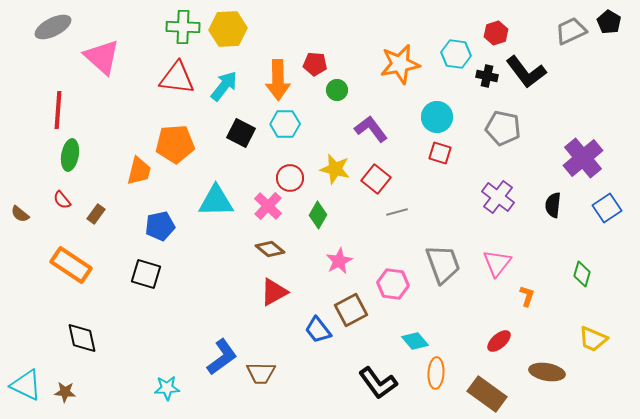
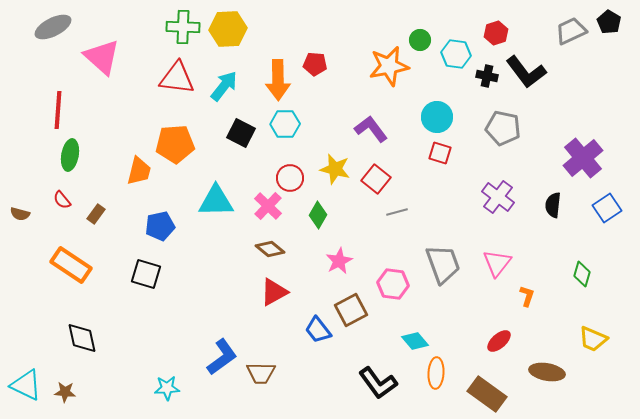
orange star at (400, 64): moved 11 px left, 2 px down
green circle at (337, 90): moved 83 px right, 50 px up
brown semicircle at (20, 214): rotated 24 degrees counterclockwise
